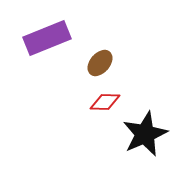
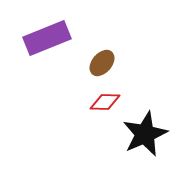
brown ellipse: moved 2 px right
